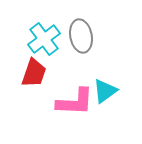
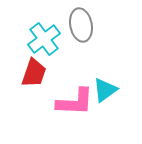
gray ellipse: moved 11 px up
cyan triangle: moved 1 px up
